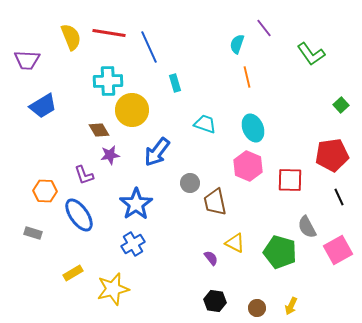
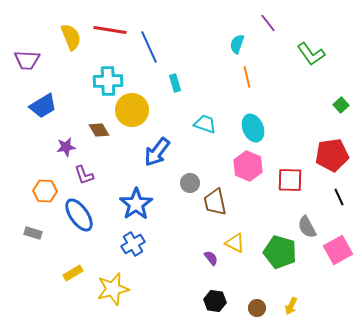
purple line: moved 4 px right, 5 px up
red line: moved 1 px right, 3 px up
purple star: moved 44 px left, 8 px up
